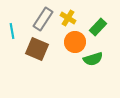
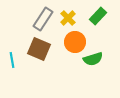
yellow cross: rotated 14 degrees clockwise
green rectangle: moved 11 px up
cyan line: moved 29 px down
brown square: moved 2 px right
